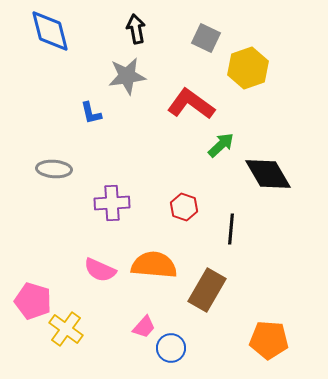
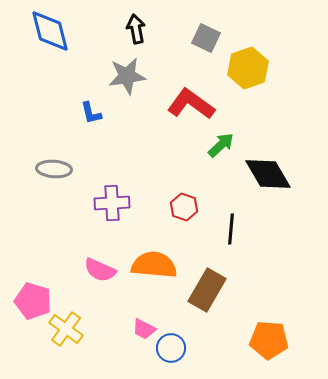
pink trapezoid: moved 2 px down; rotated 75 degrees clockwise
